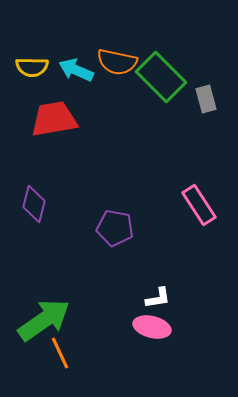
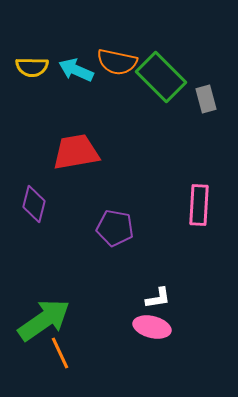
red trapezoid: moved 22 px right, 33 px down
pink rectangle: rotated 36 degrees clockwise
